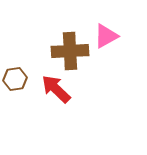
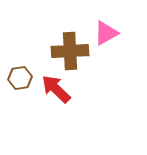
pink triangle: moved 3 px up
brown hexagon: moved 5 px right, 1 px up
